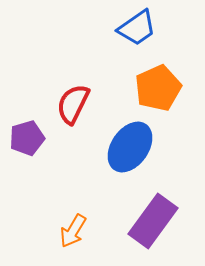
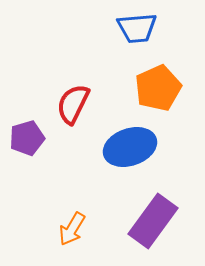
blue trapezoid: rotated 30 degrees clockwise
blue ellipse: rotated 36 degrees clockwise
orange arrow: moved 1 px left, 2 px up
